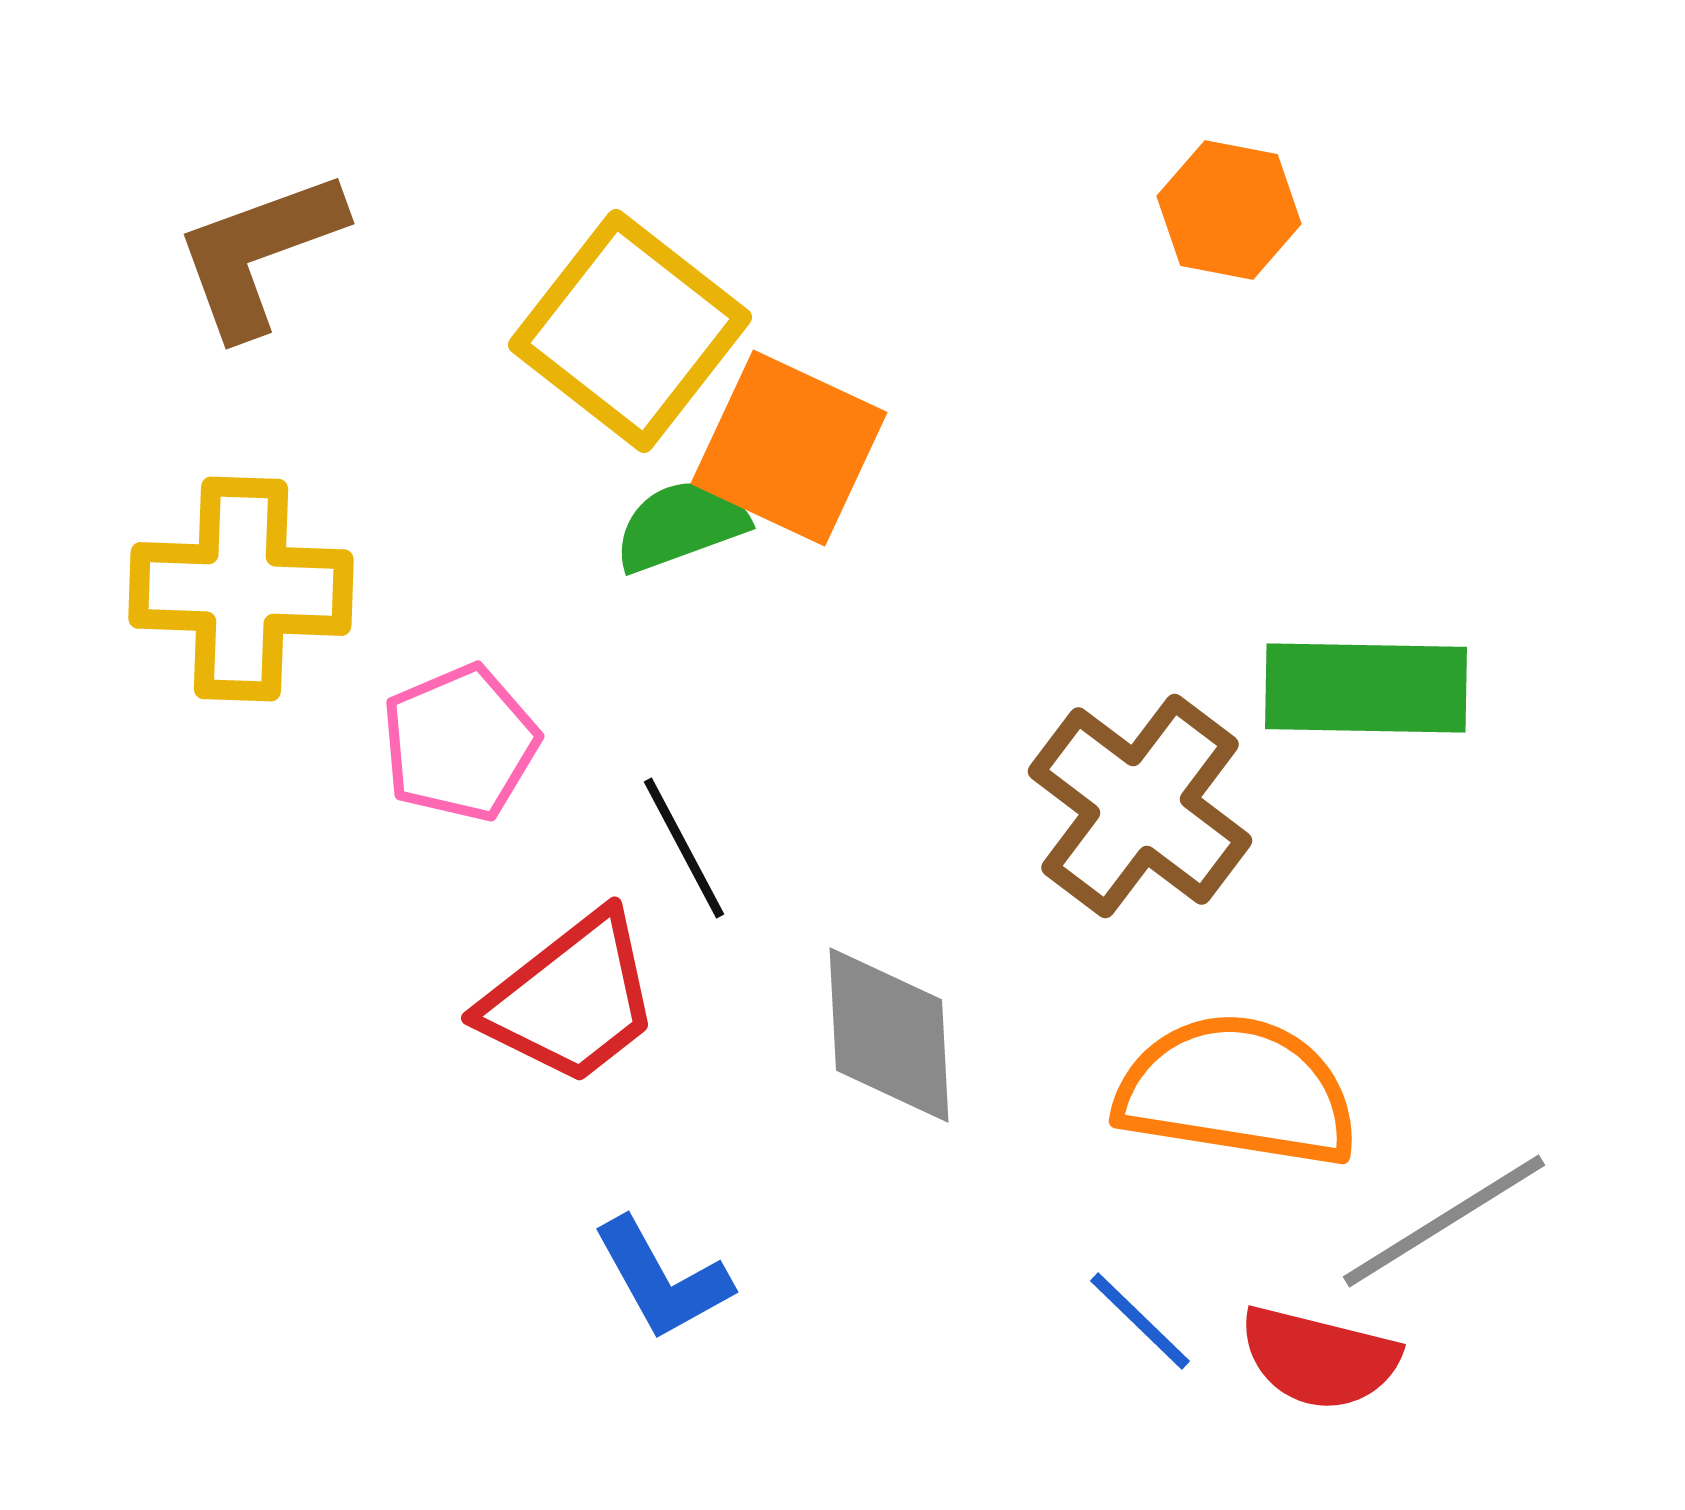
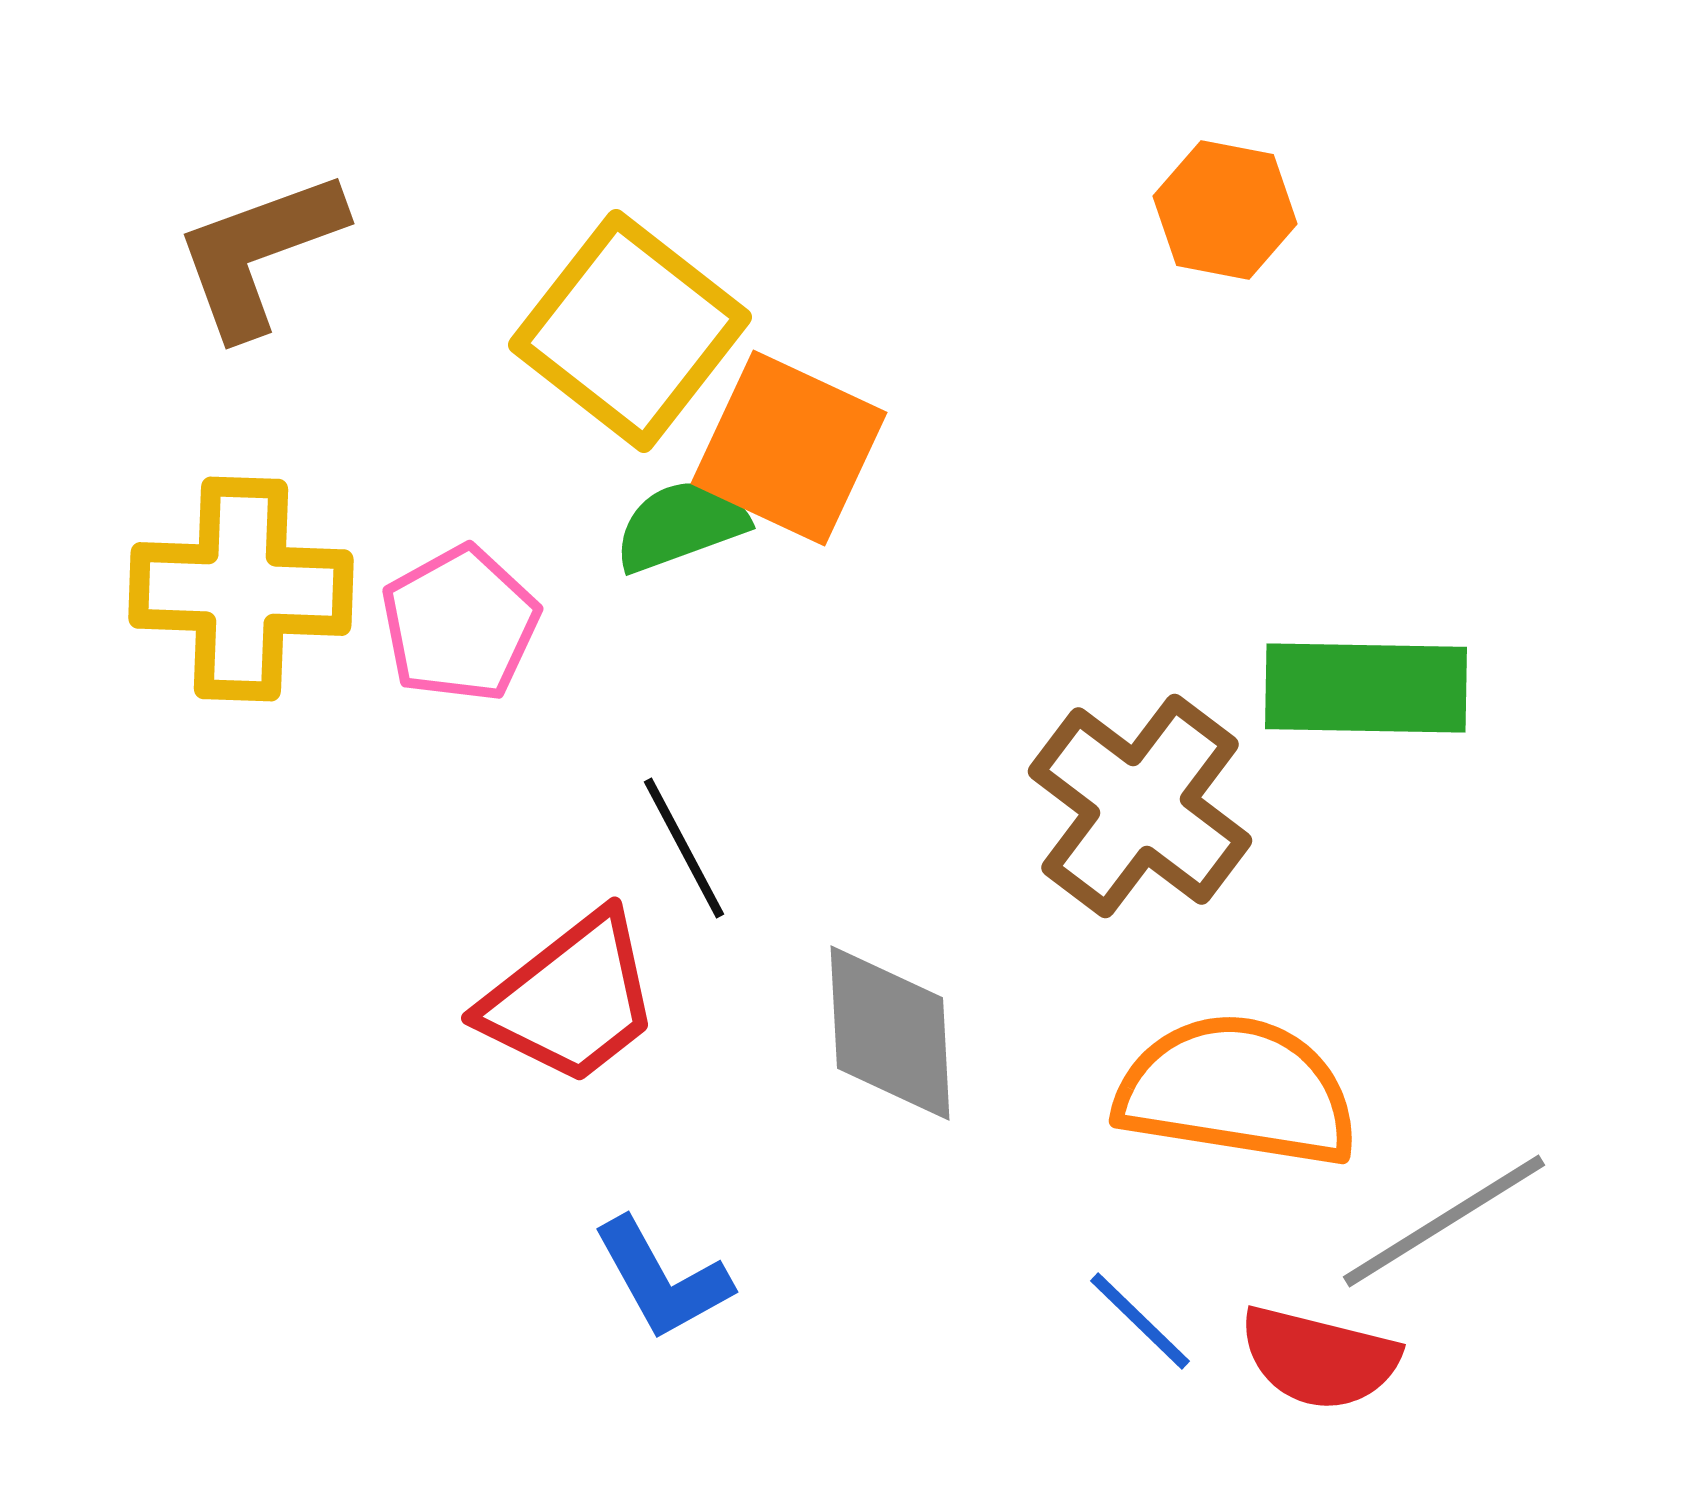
orange hexagon: moved 4 px left
pink pentagon: moved 119 px up; rotated 6 degrees counterclockwise
gray diamond: moved 1 px right, 2 px up
